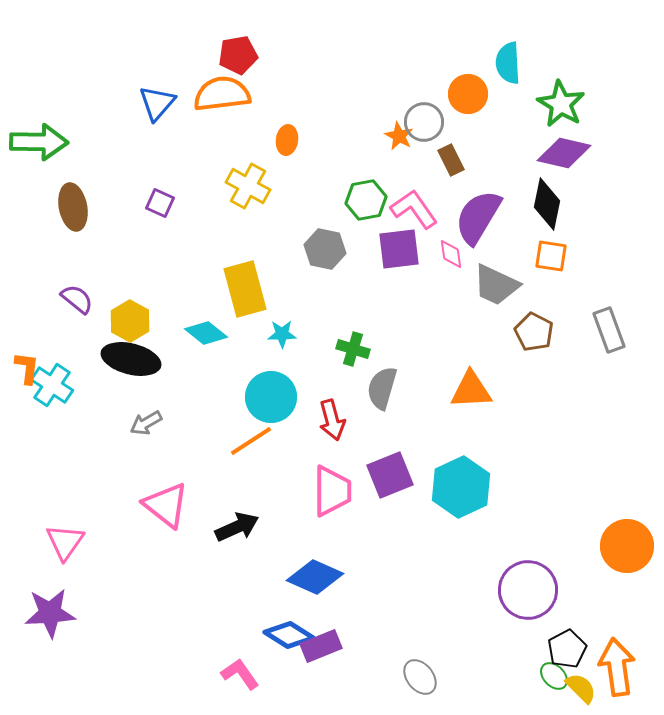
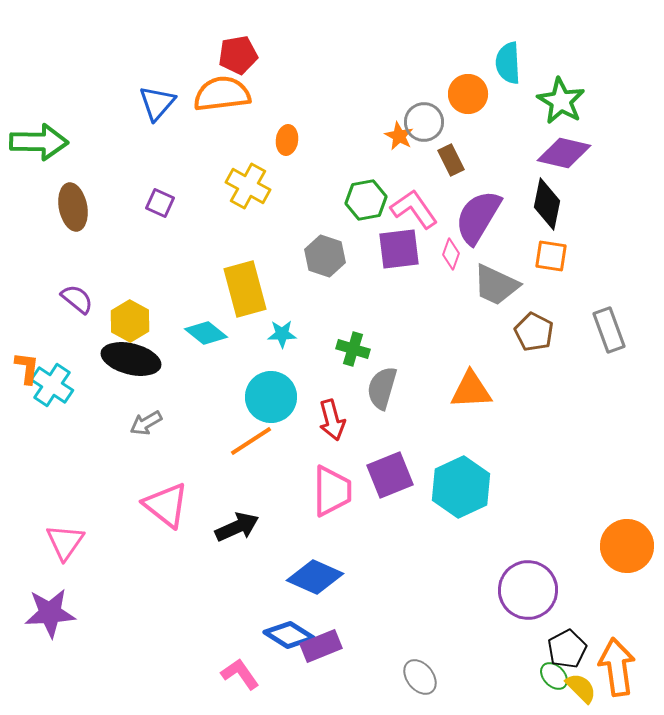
green star at (561, 104): moved 3 px up
gray hexagon at (325, 249): moved 7 px down; rotated 6 degrees clockwise
pink diamond at (451, 254): rotated 28 degrees clockwise
